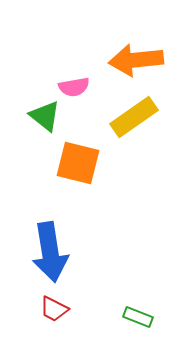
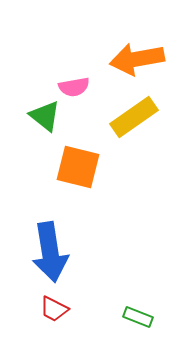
orange arrow: moved 1 px right, 1 px up; rotated 4 degrees counterclockwise
orange square: moved 4 px down
